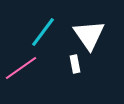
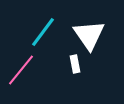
pink line: moved 2 px down; rotated 16 degrees counterclockwise
